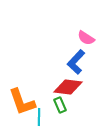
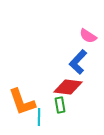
pink semicircle: moved 2 px right, 2 px up
blue L-shape: moved 2 px right
green rectangle: rotated 14 degrees clockwise
